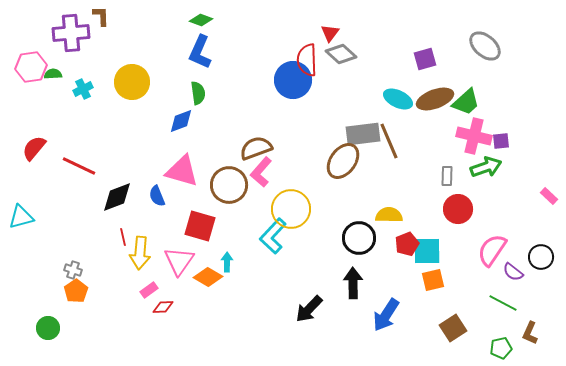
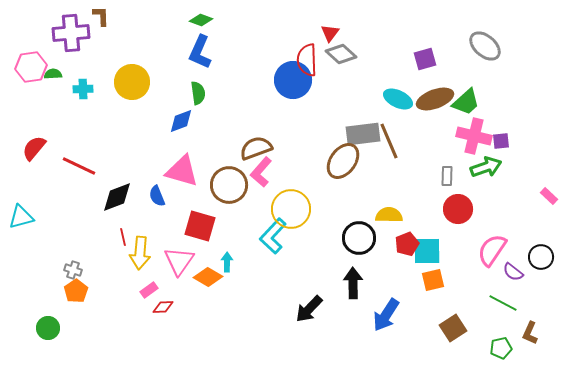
cyan cross at (83, 89): rotated 24 degrees clockwise
